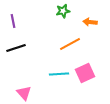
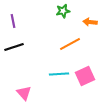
black line: moved 2 px left, 1 px up
pink square: moved 3 px down
